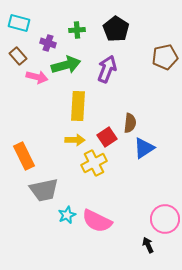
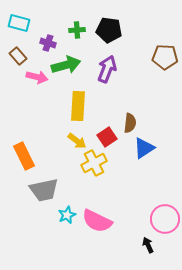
black pentagon: moved 7 px left, 1 px down; rotated 25 degrees counterclockwise
brown pentagon: rotated 15 degrees clockwise
yellow arrow: moved 2 px right, 1 px down; rotated 36 degrees clockwise
